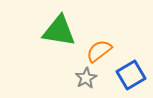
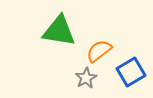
blue square: moved 3 px up
